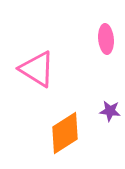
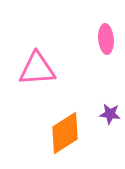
pink triangle: rotated 36 degrees counterclockwise
purple star: moved 3 px down
